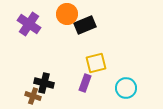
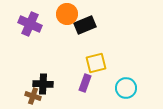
purple cross: moved 1 px right; rotated 10 degrees counterclockwise
black cross: moved 1 px left, 1 px down; rotated 12 degrees counterclockwise
